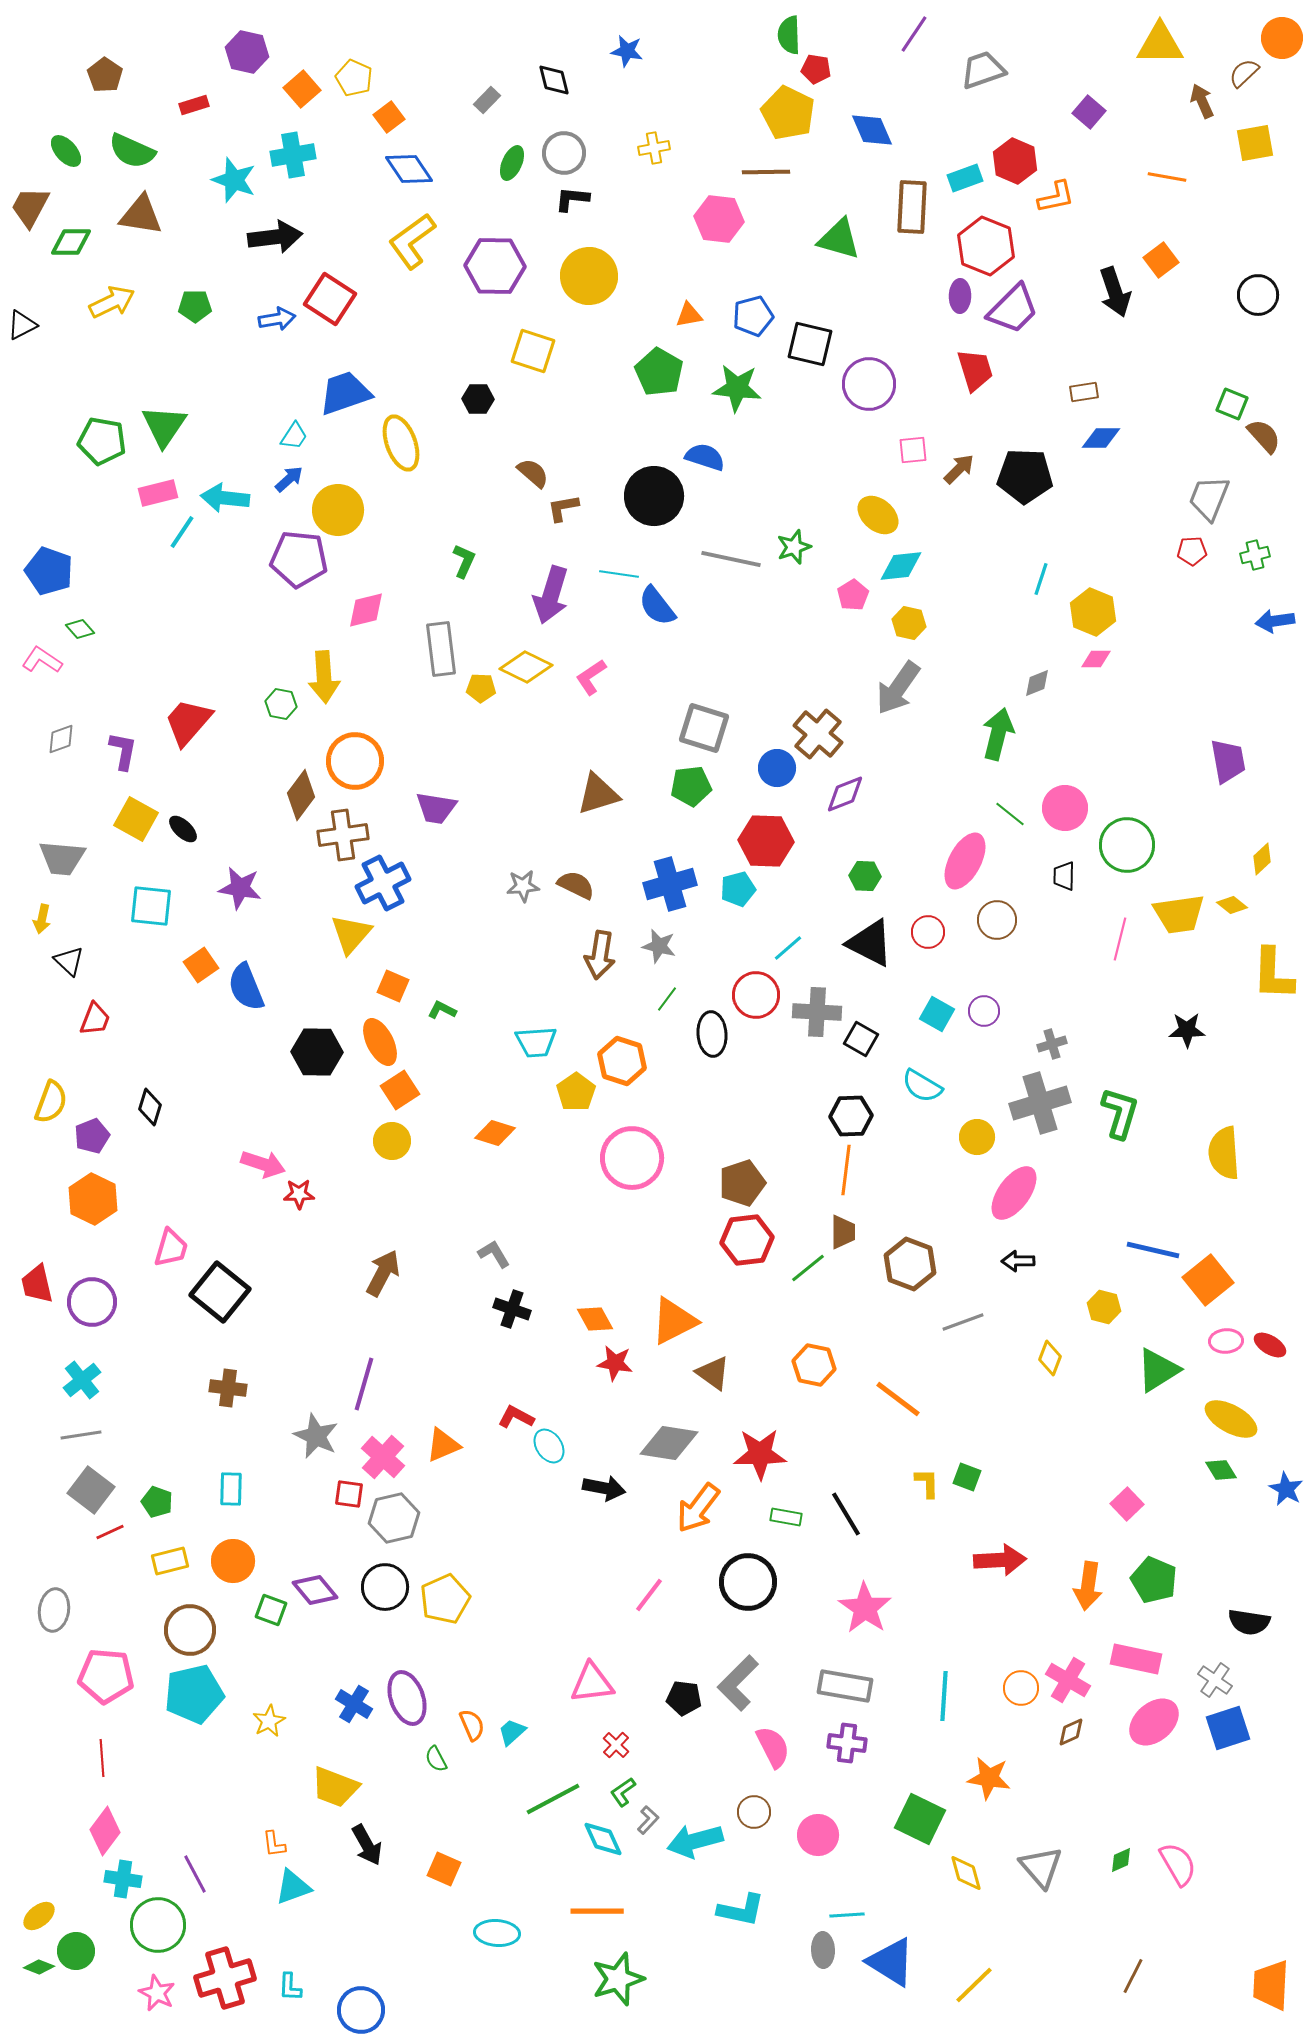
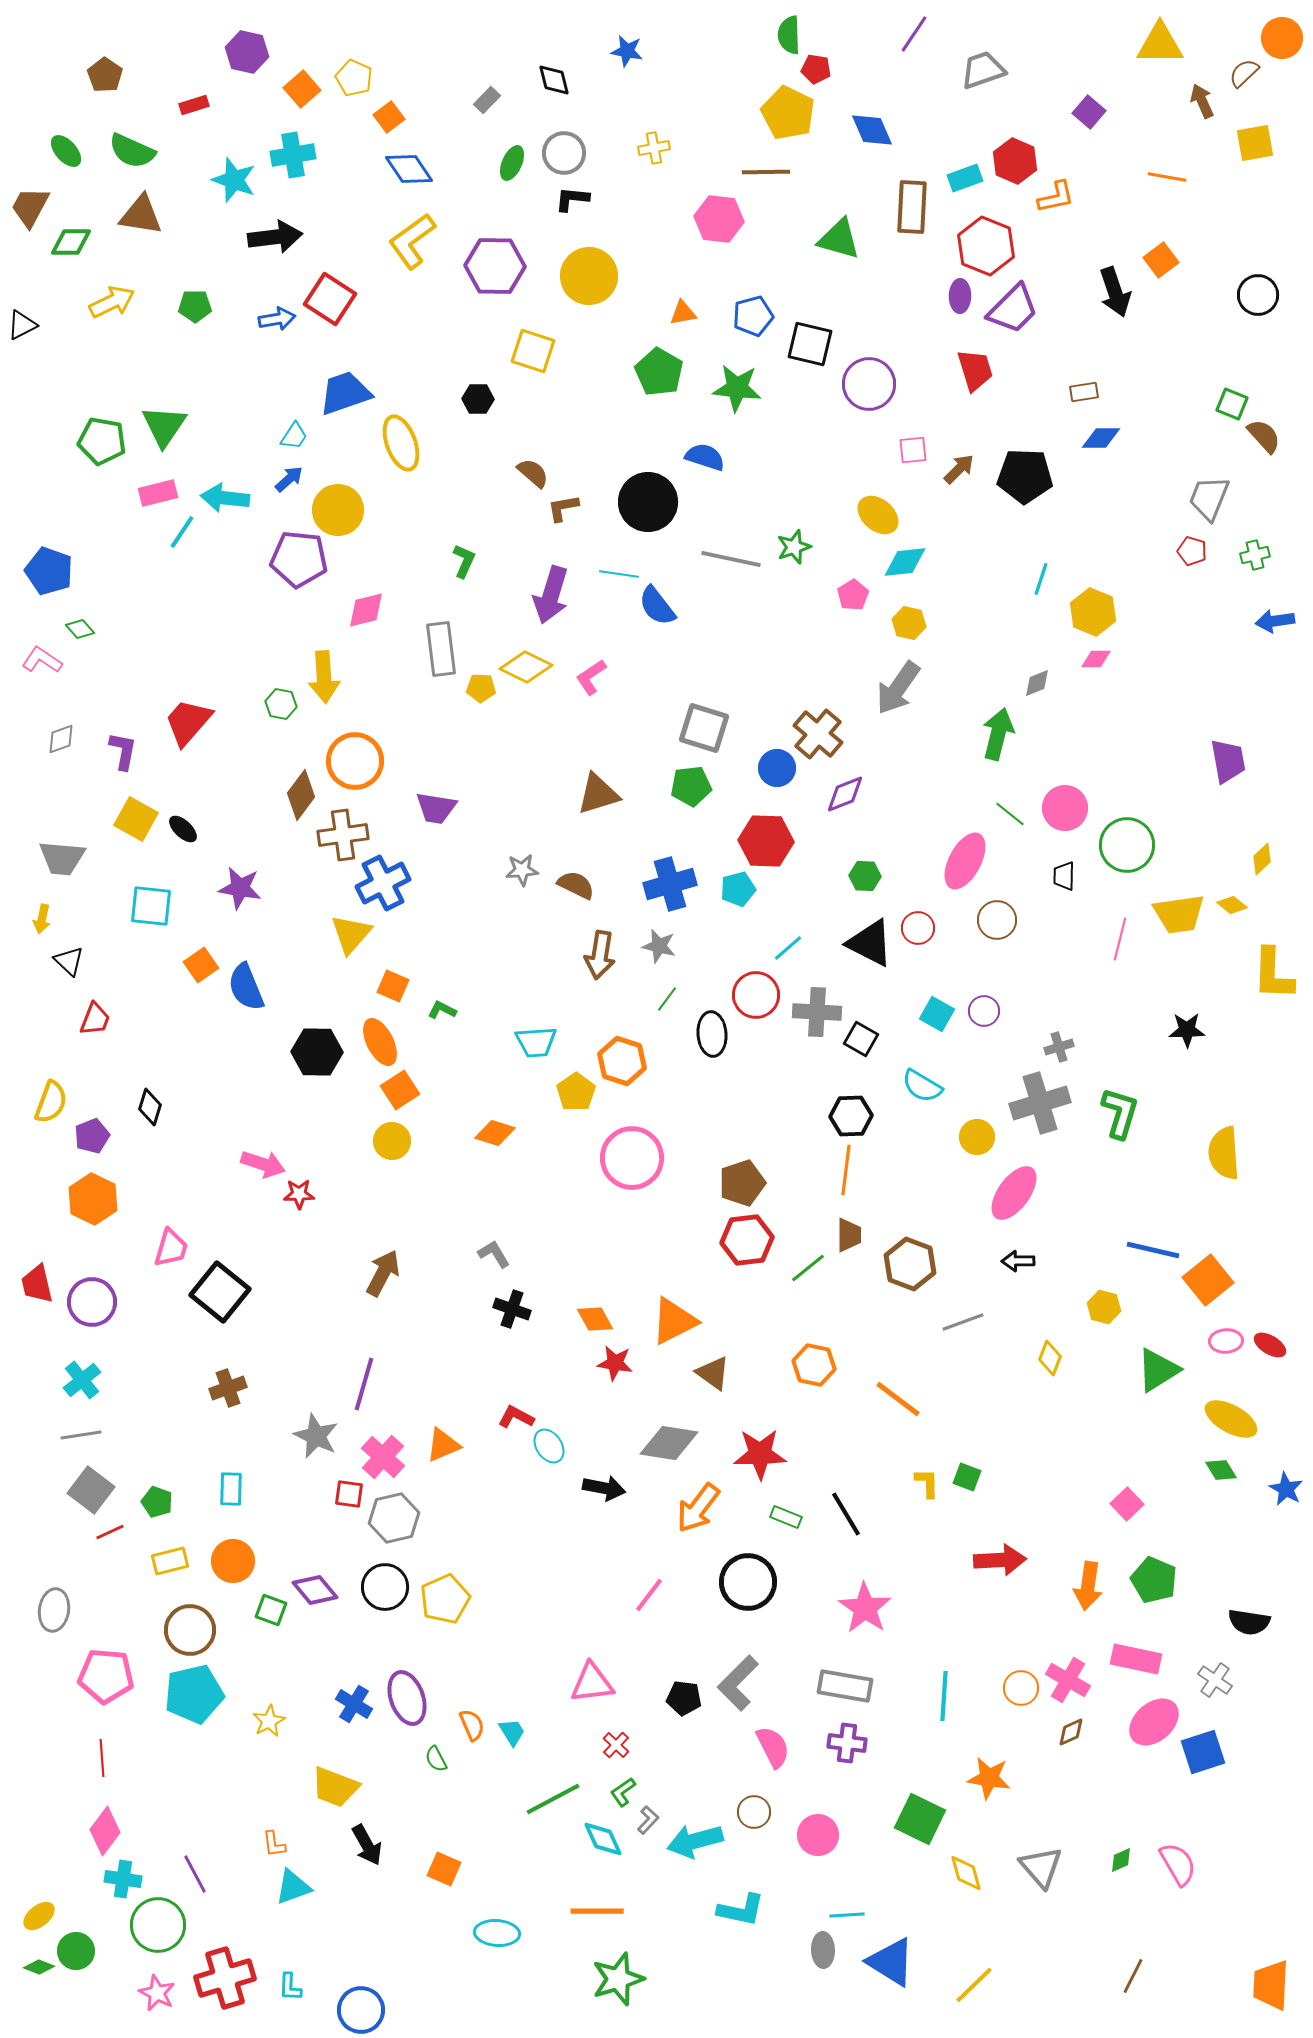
orange triangle at (689, 315): moved 6 px left, 2 px up
black circle at (654, 496): moved 6 px left, 6 px down
red pentagon at (1192, 551): rotated 20 degrees clockwise
cyan diamond at (901, 566): moved 4 px right, 4 px up
gray star at (523, 886): moved 1 px left, 16 px up
red circle at (928, 932): moved 10 px left, 4 px up
gray cross at (1052, 1044): moved 7 px right, 3 px down
brown trapezoid at (843, 1232): moved 6 px right, 3 px down
brown cross at (228, 1388): rotated 27 degrees counterclockwise
green rectangle at (786, 1517): rotated 12 degrees clockwise
blue square at (1228, 1728): moved 25 px left, 24 px down
cyan trapezoid at (512, 1732): rotated 100 degrees clockwise
